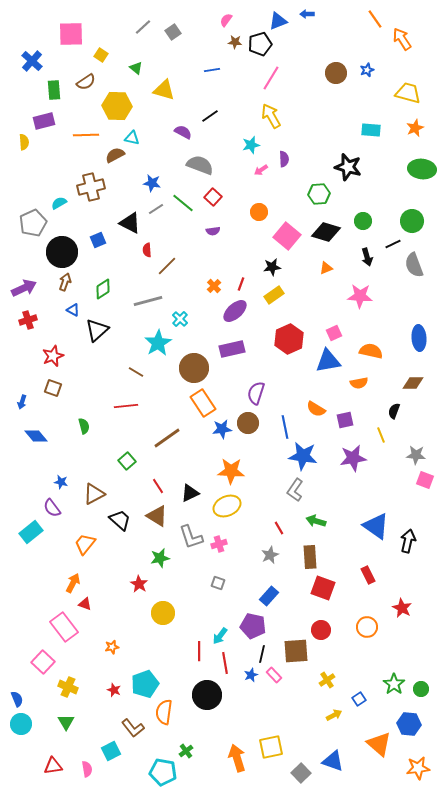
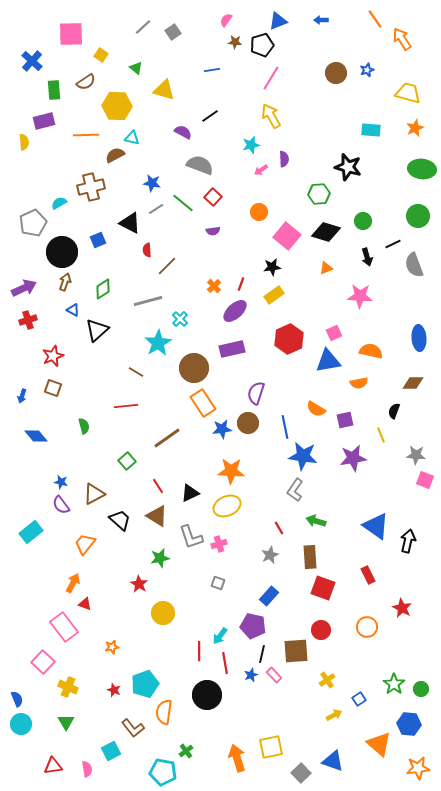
blue arrow at (307, 14): moved 14 px right, 6 px down
black pentagon at (260, 44): moved 2 px right, 1 px down
green circle at (412, 221): moved 6 px right, 5 px up
blue arrow at (22, 402): moved 6 px up
purple semicircle at (52, 508): moved 9 px right, 3 px up
